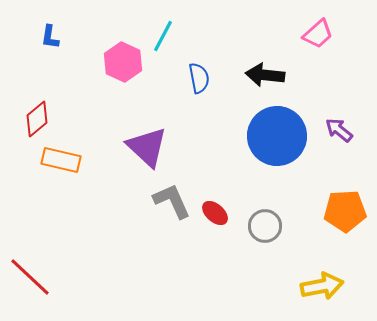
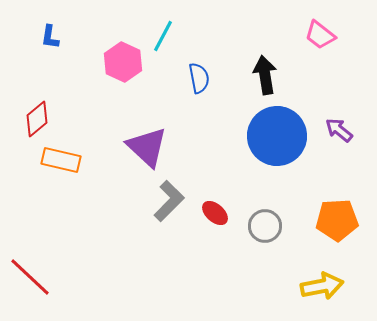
pink trapezoid: moved 2 px right, 1 px down; rotated 80 degrees clockwise
black arrow: rotated 75 degrees clockwise
gray L-shape: moved 3 px left; rotated 69 degrees clockwise
orange pentagon: moved 8 px left, 9 px down
